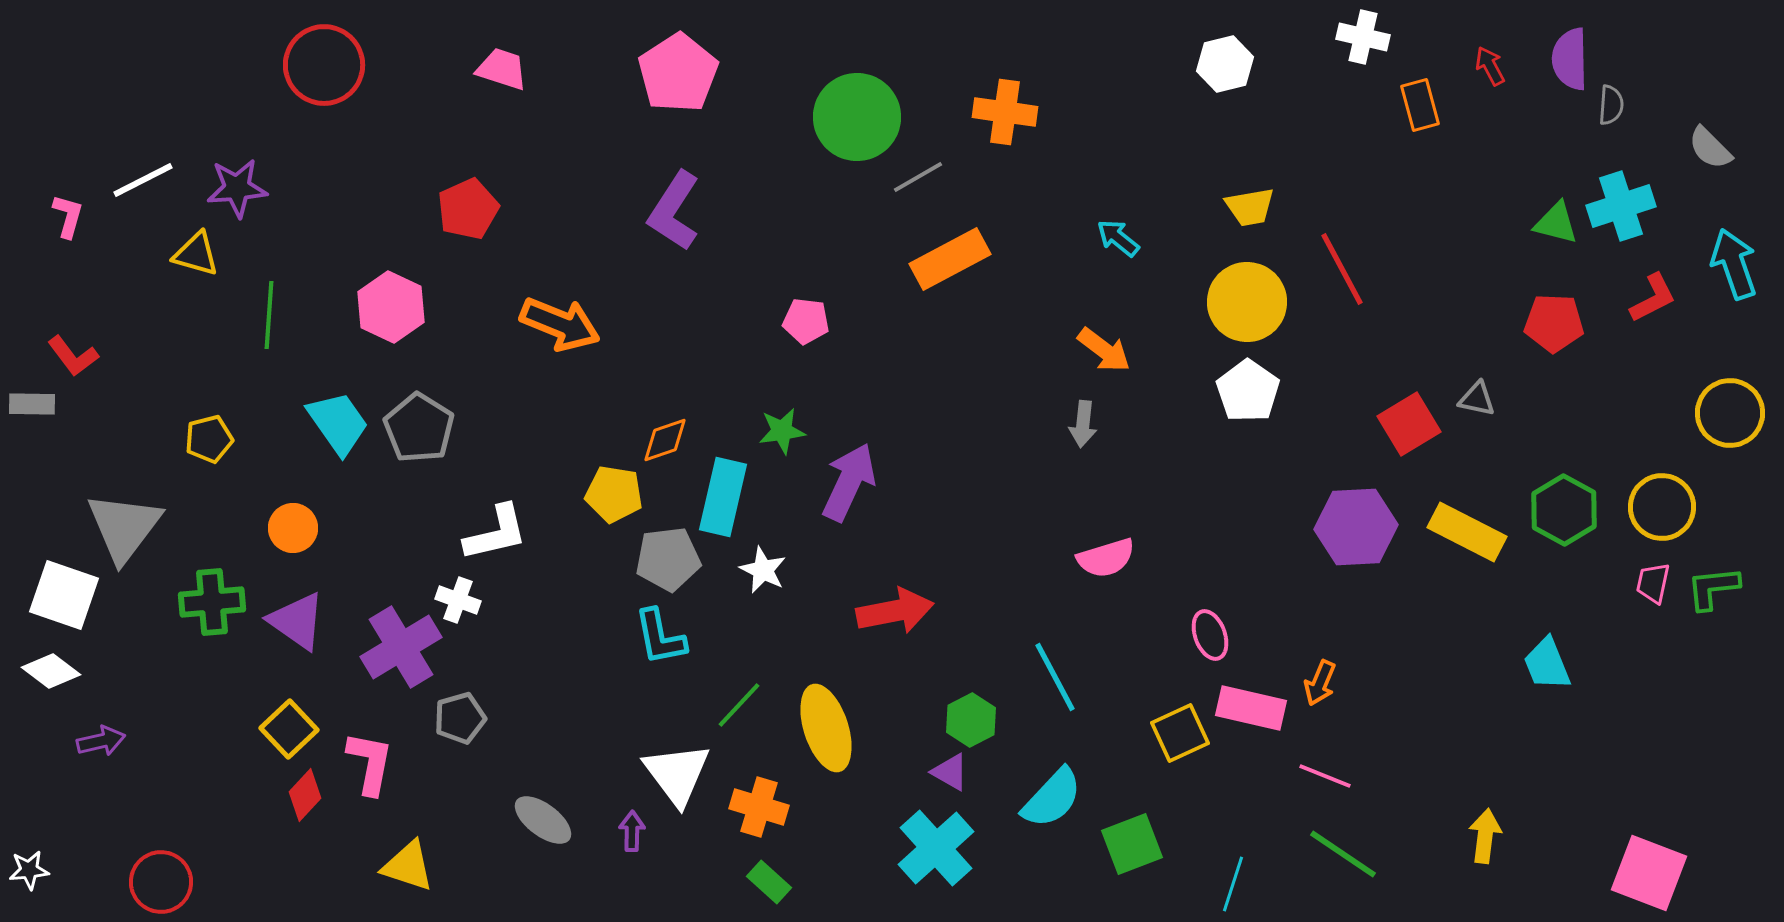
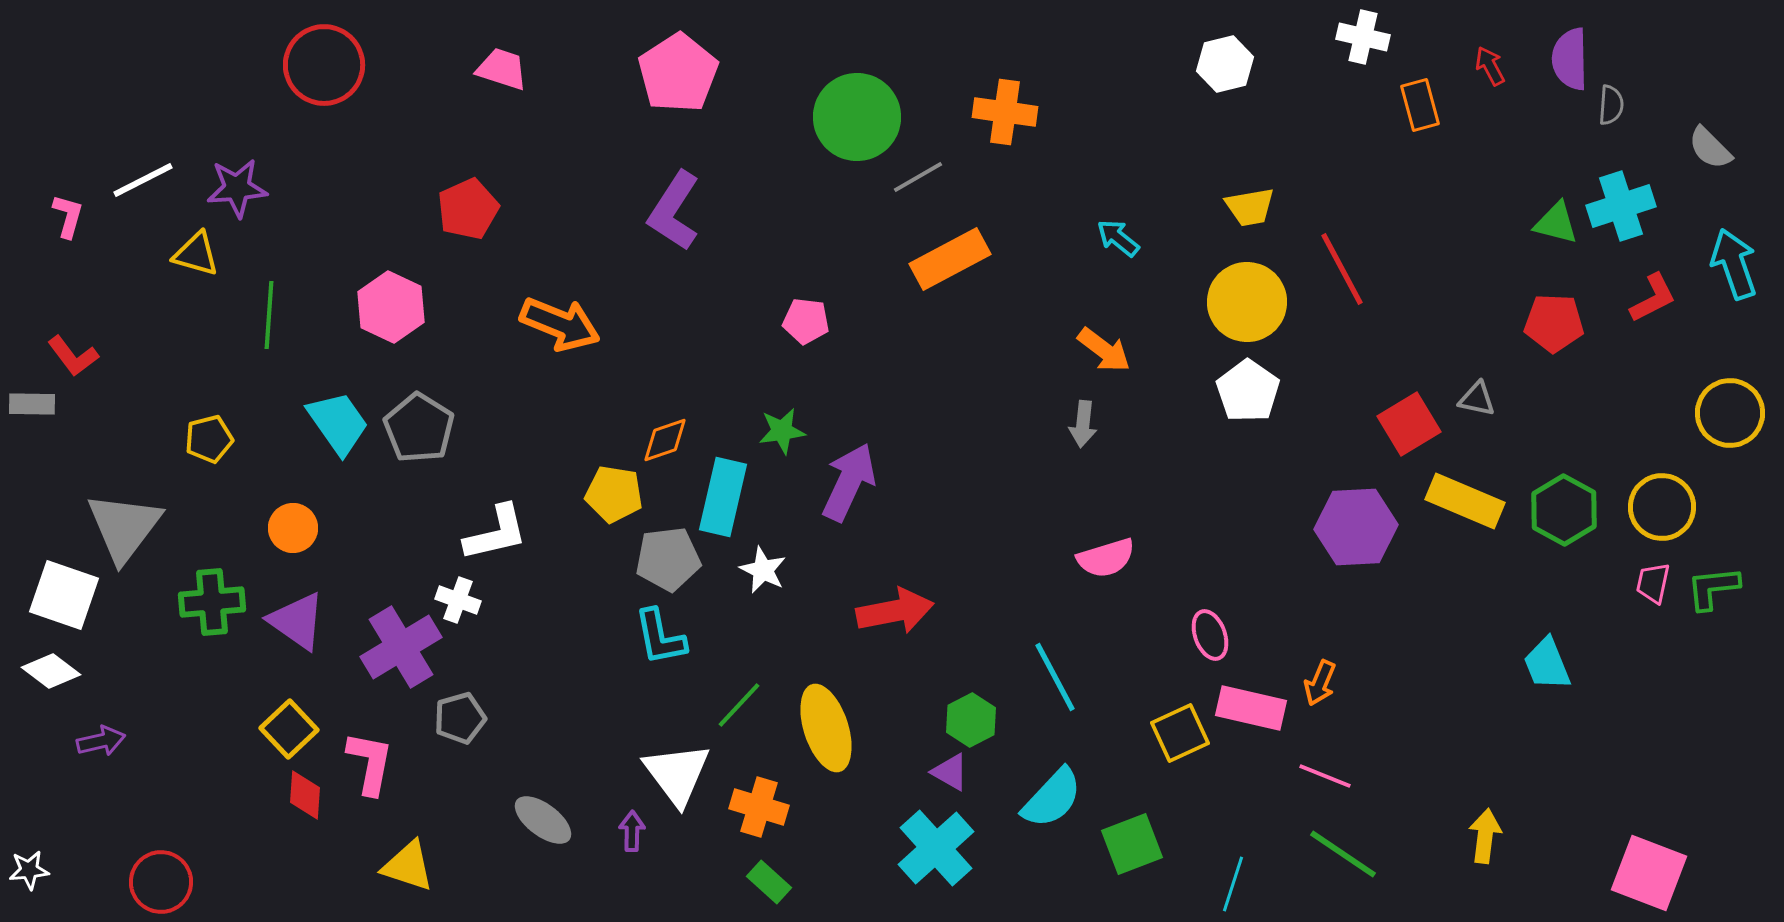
yellow rectangle at (1467, 532): moved 2 px left, 31 px up; rotated 4 degrees counterclockwise
red diamond at (305, 795): rotated 39 degrees counterclockwise
